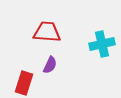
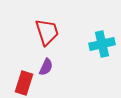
red trapezoid: rotated 68 degrees clockwise
purple semicircle: moved 4 px left, 2 px down
